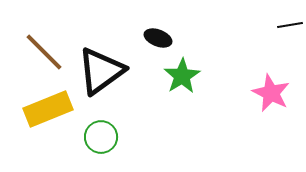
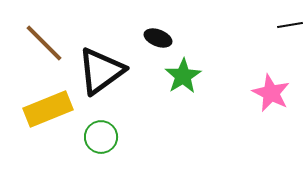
brown line: moved 9 px up
green star: moved 1 px right
